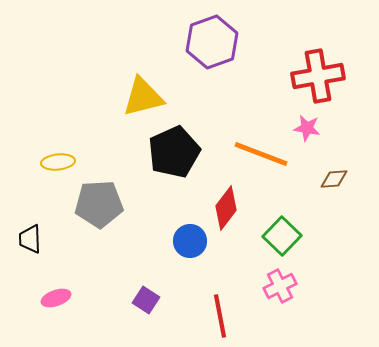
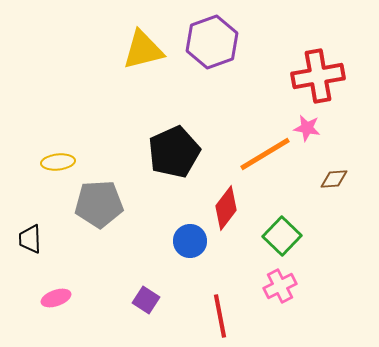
yellow triangle: moved 47 px up
orange line: moved 4 px right; rotated 52 degrees counterclockwise
